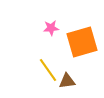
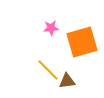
yellow line: rotated 10 degrees counterclockwise
